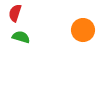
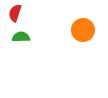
green semicircle: rotated 18 degrees counterclockwise
